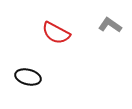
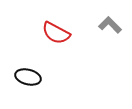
gray L-shape: rotated 10 degrees clockwise
